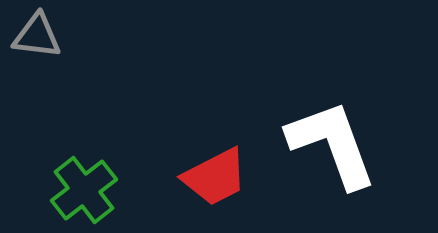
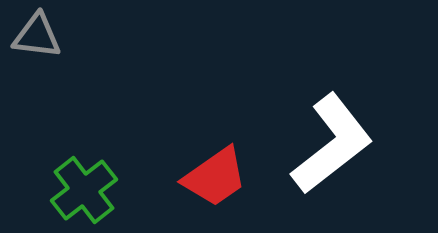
white L-shape: rotated 72 degrees clockwise
red trapezoid: rotated 8 degrees counterclockwise
